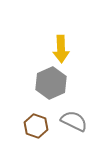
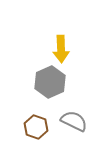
gray hexagon: moved 1 px left, 1 px up
brown hexagon: moved 1 px down
